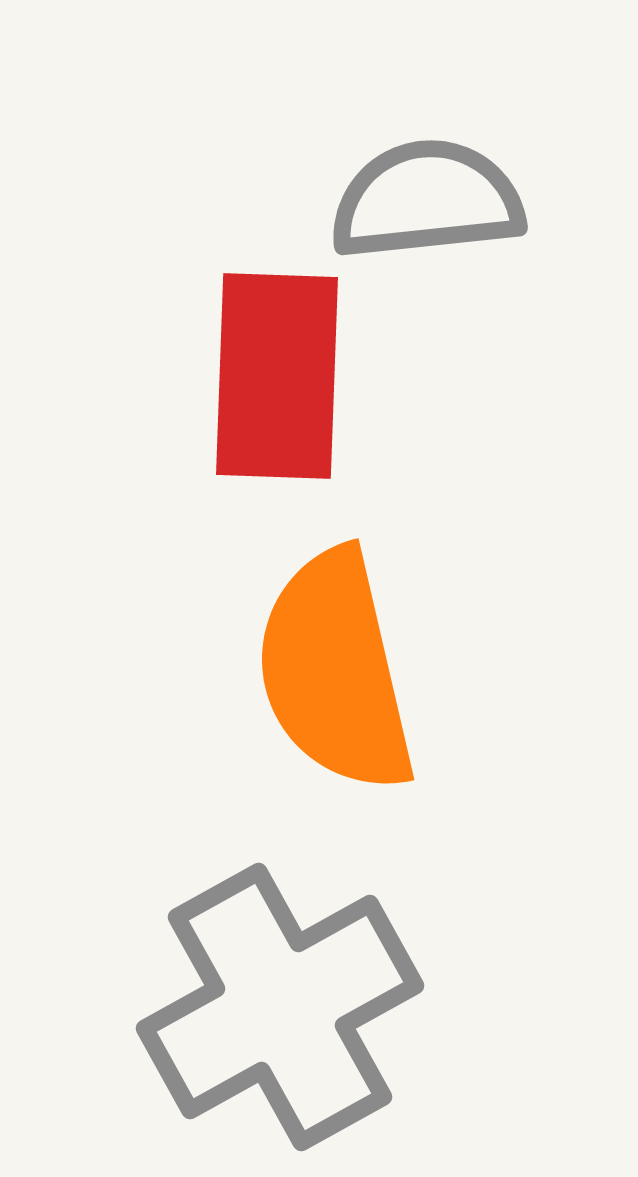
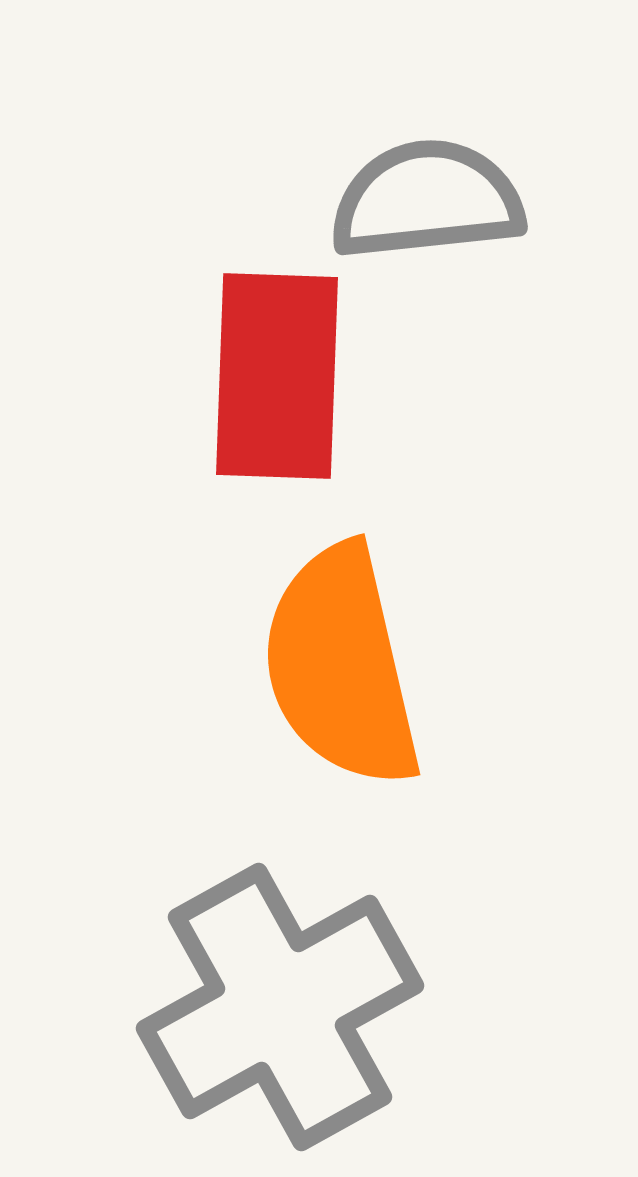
orange semicircle: moved 6 px right, 5 px up
